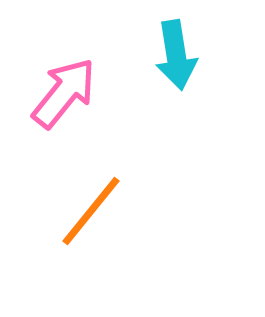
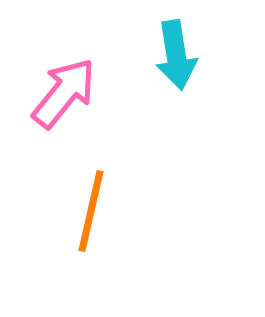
orange line: rotated 26 degrees counterclockwise
